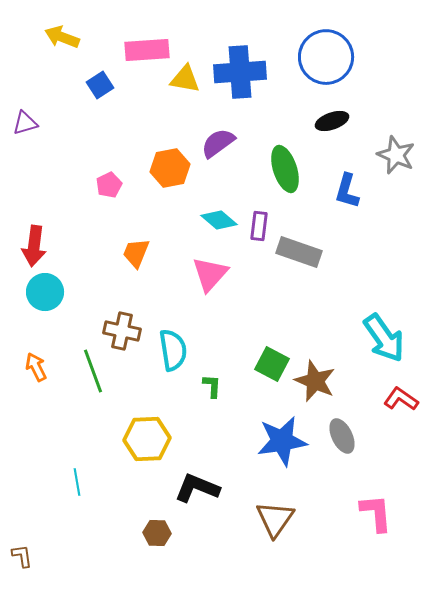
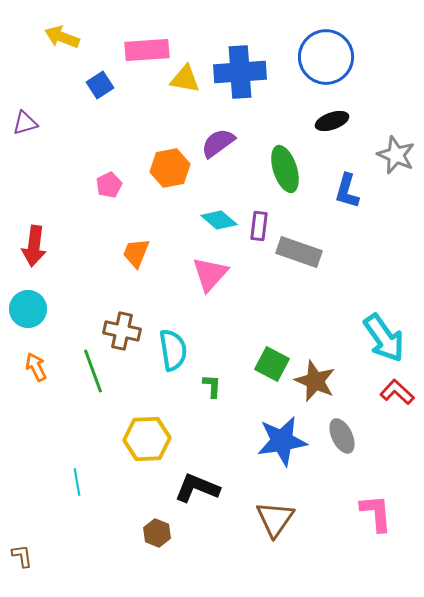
cyan circle: moved 17 px left, 17 px down
red L-shape: moved 4 px left, 7 px up; rotated 8 degrees clockwise
brown hexagon: rotated 20 degrees clockwise
